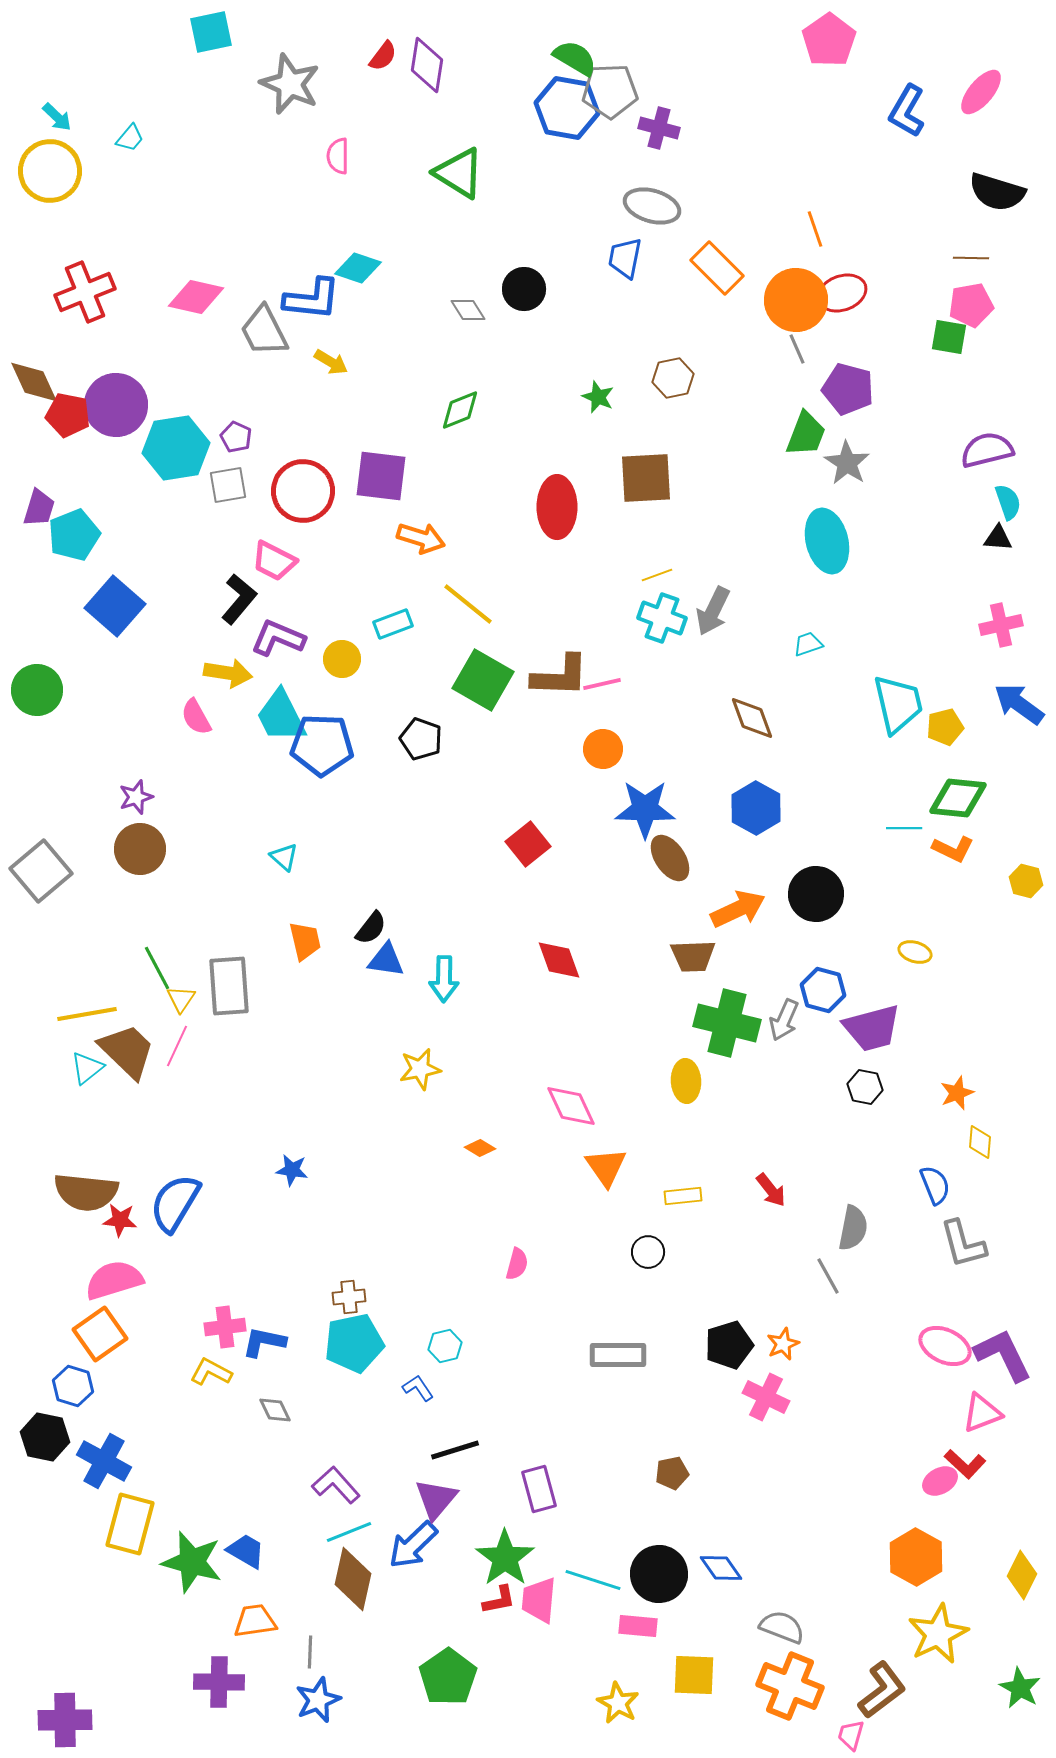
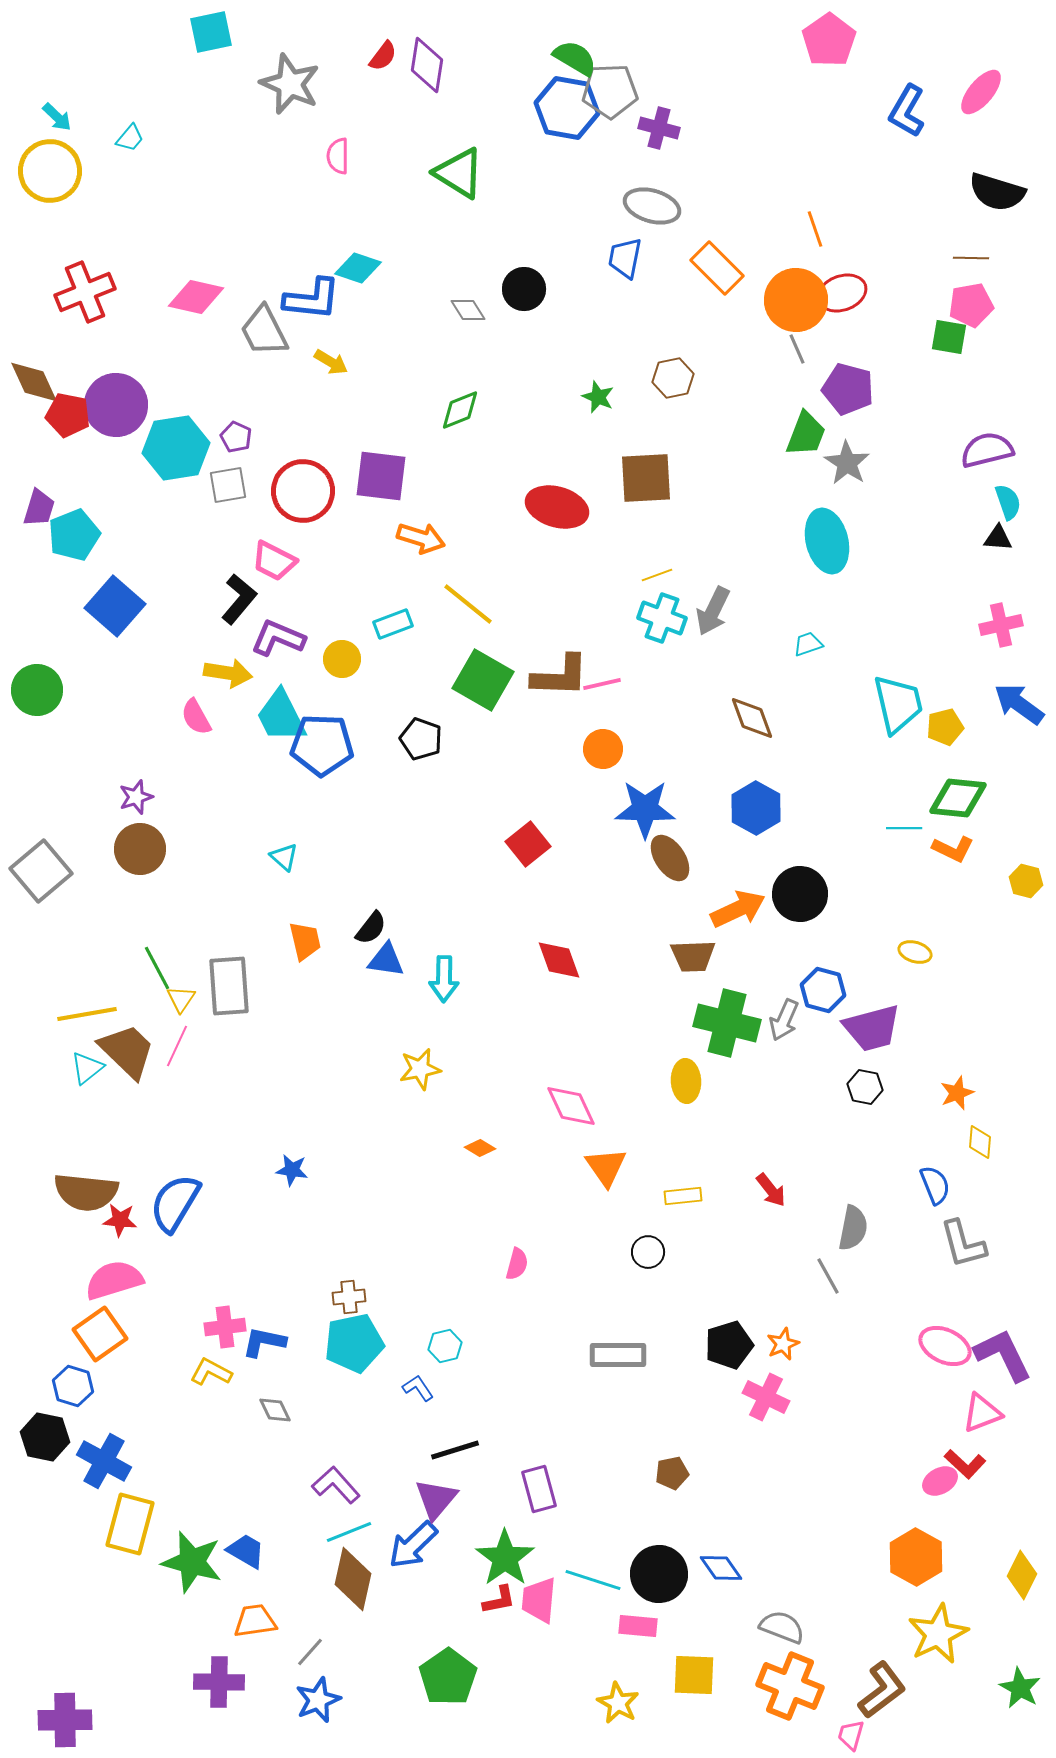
red ellipse at (557, 507): rotated 74 degrees counterclockwise
black circle at (816, 894): moved 16 px left
gray line at (310, 1652): rotated 40 degrees clockwise
